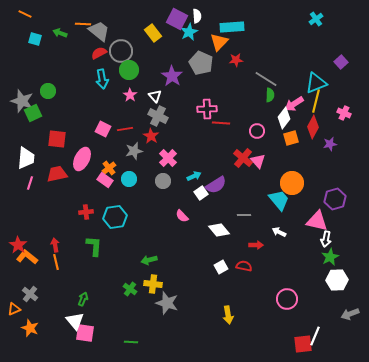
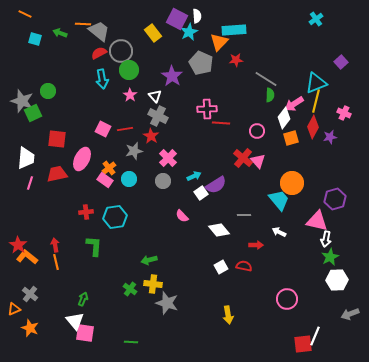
cyan rectangle at (232, 27): moved 2 px right, 3 px down
purple star at (330, 144): moved 7 px up
